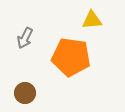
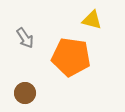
yellow triangle: rotated 20 degrees clockwise
gray arrow: rotated 60 degrees counterclockwise
